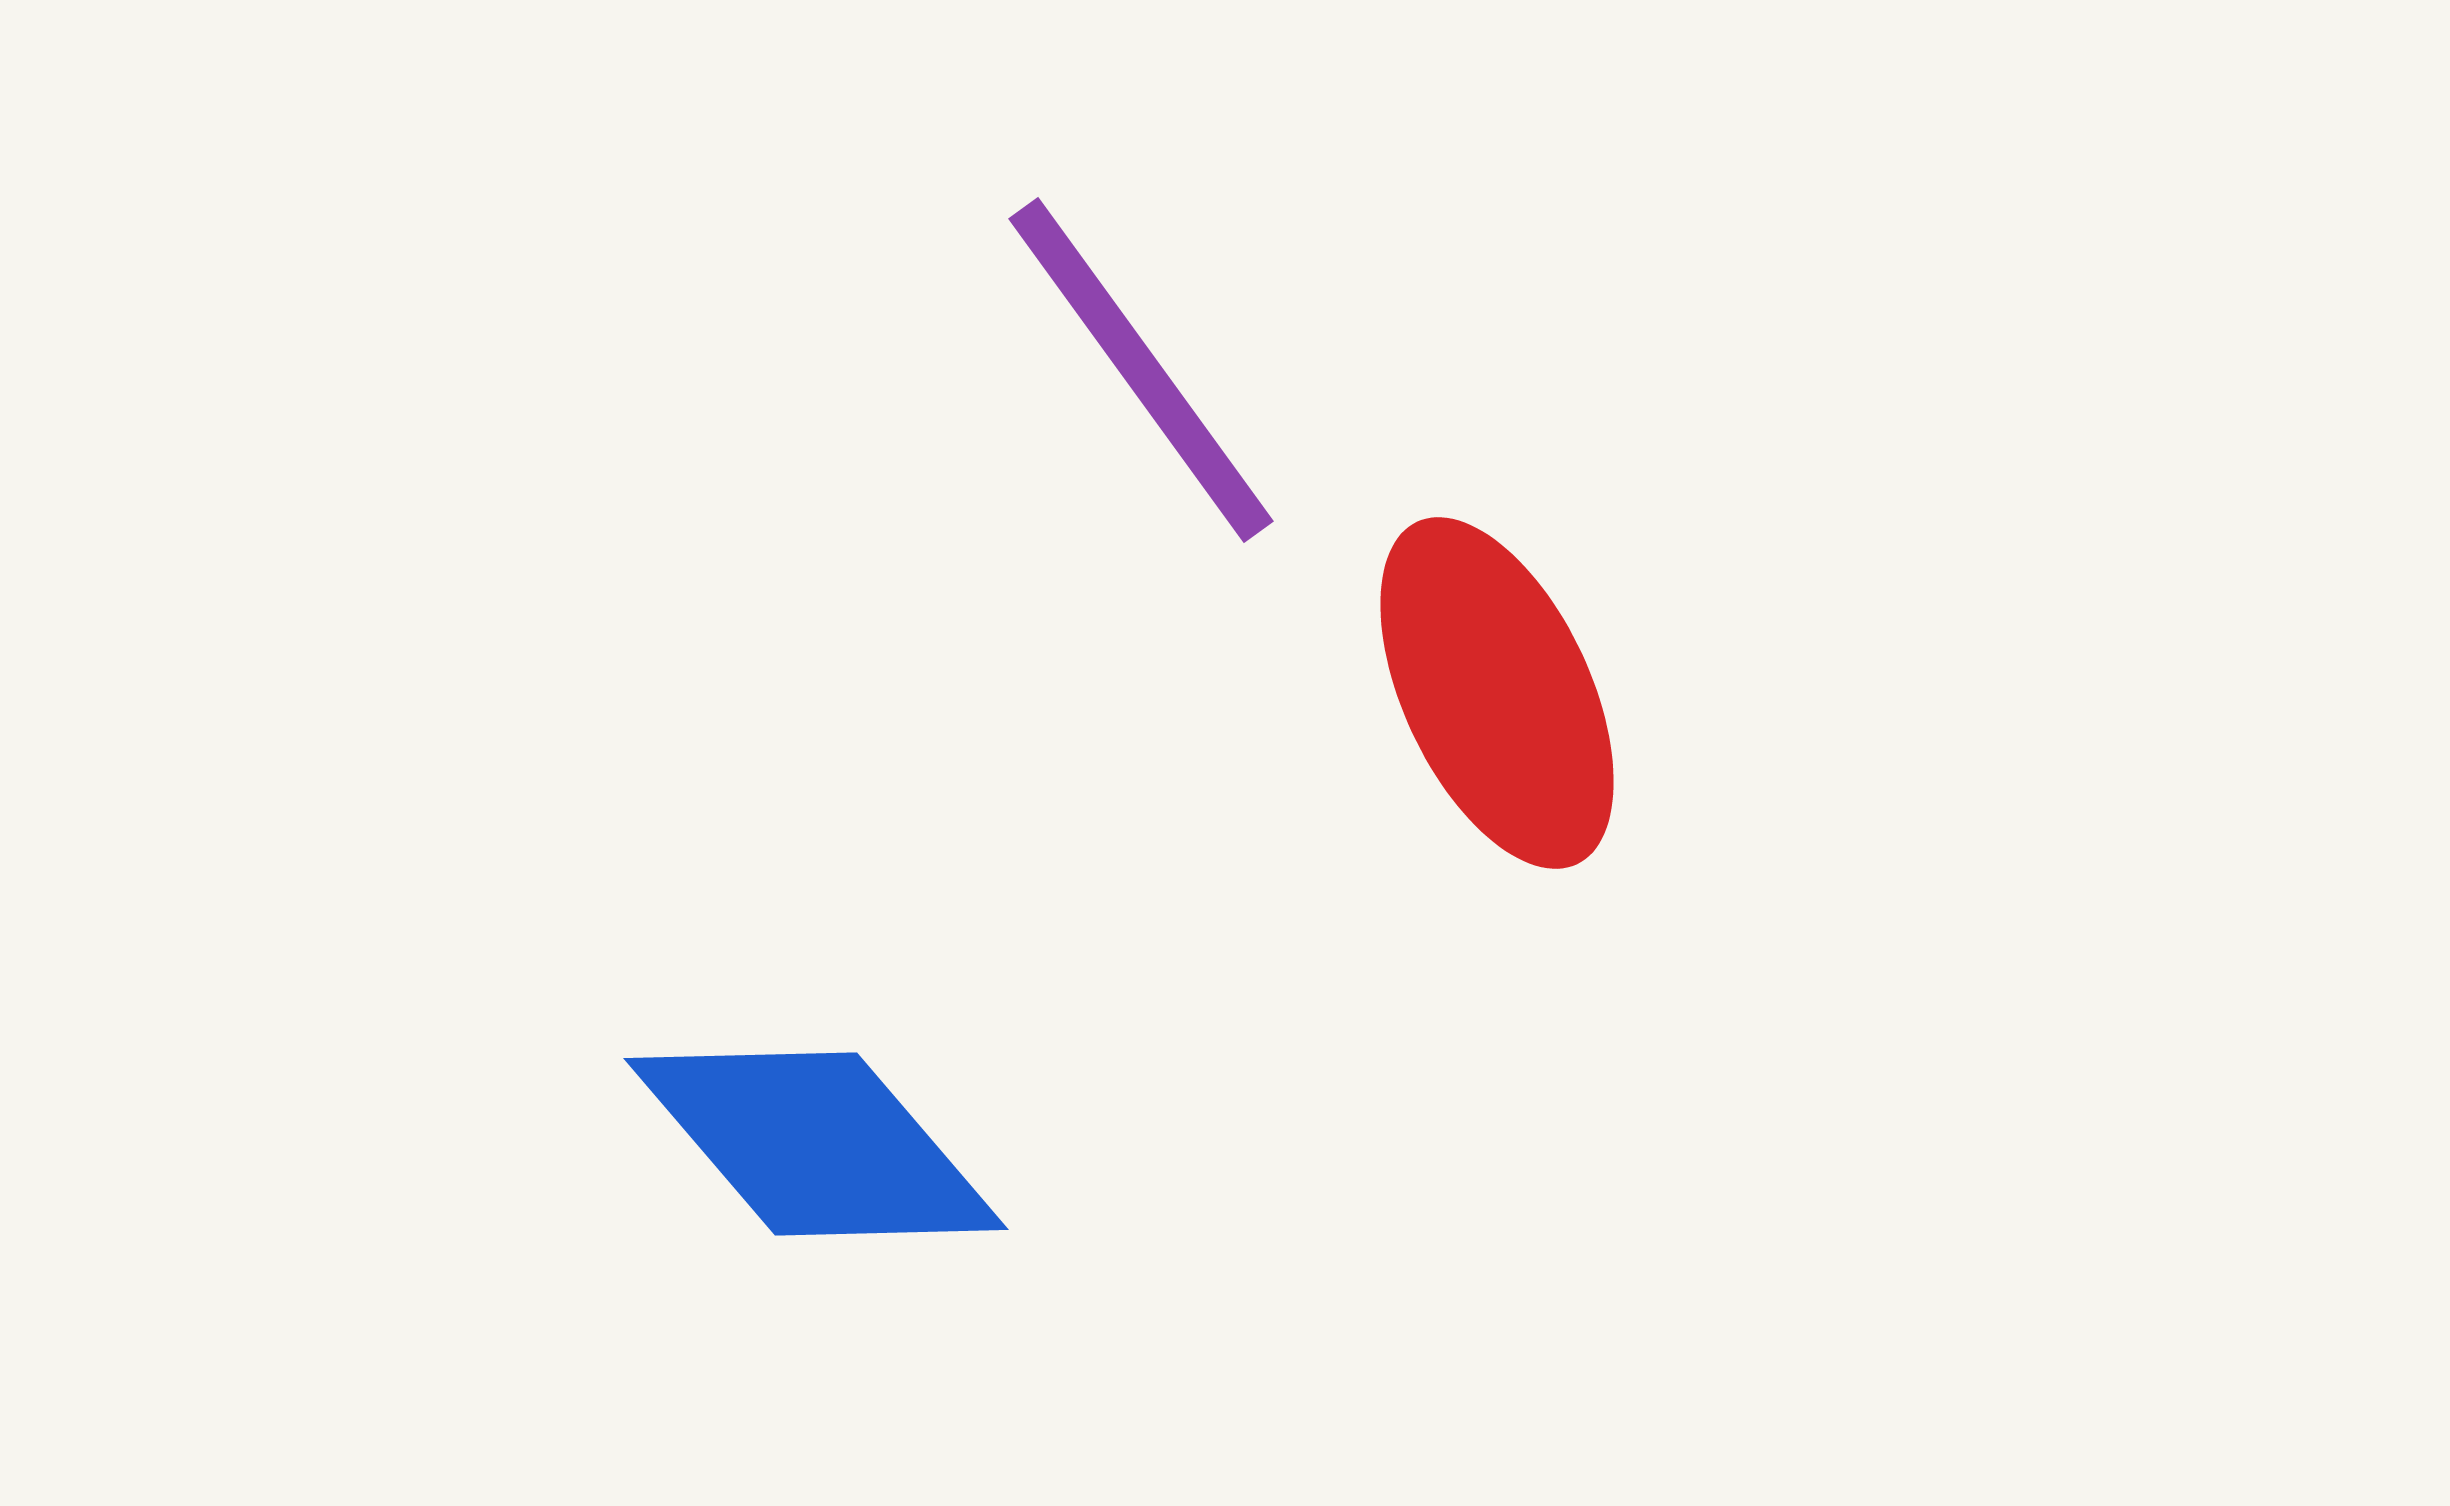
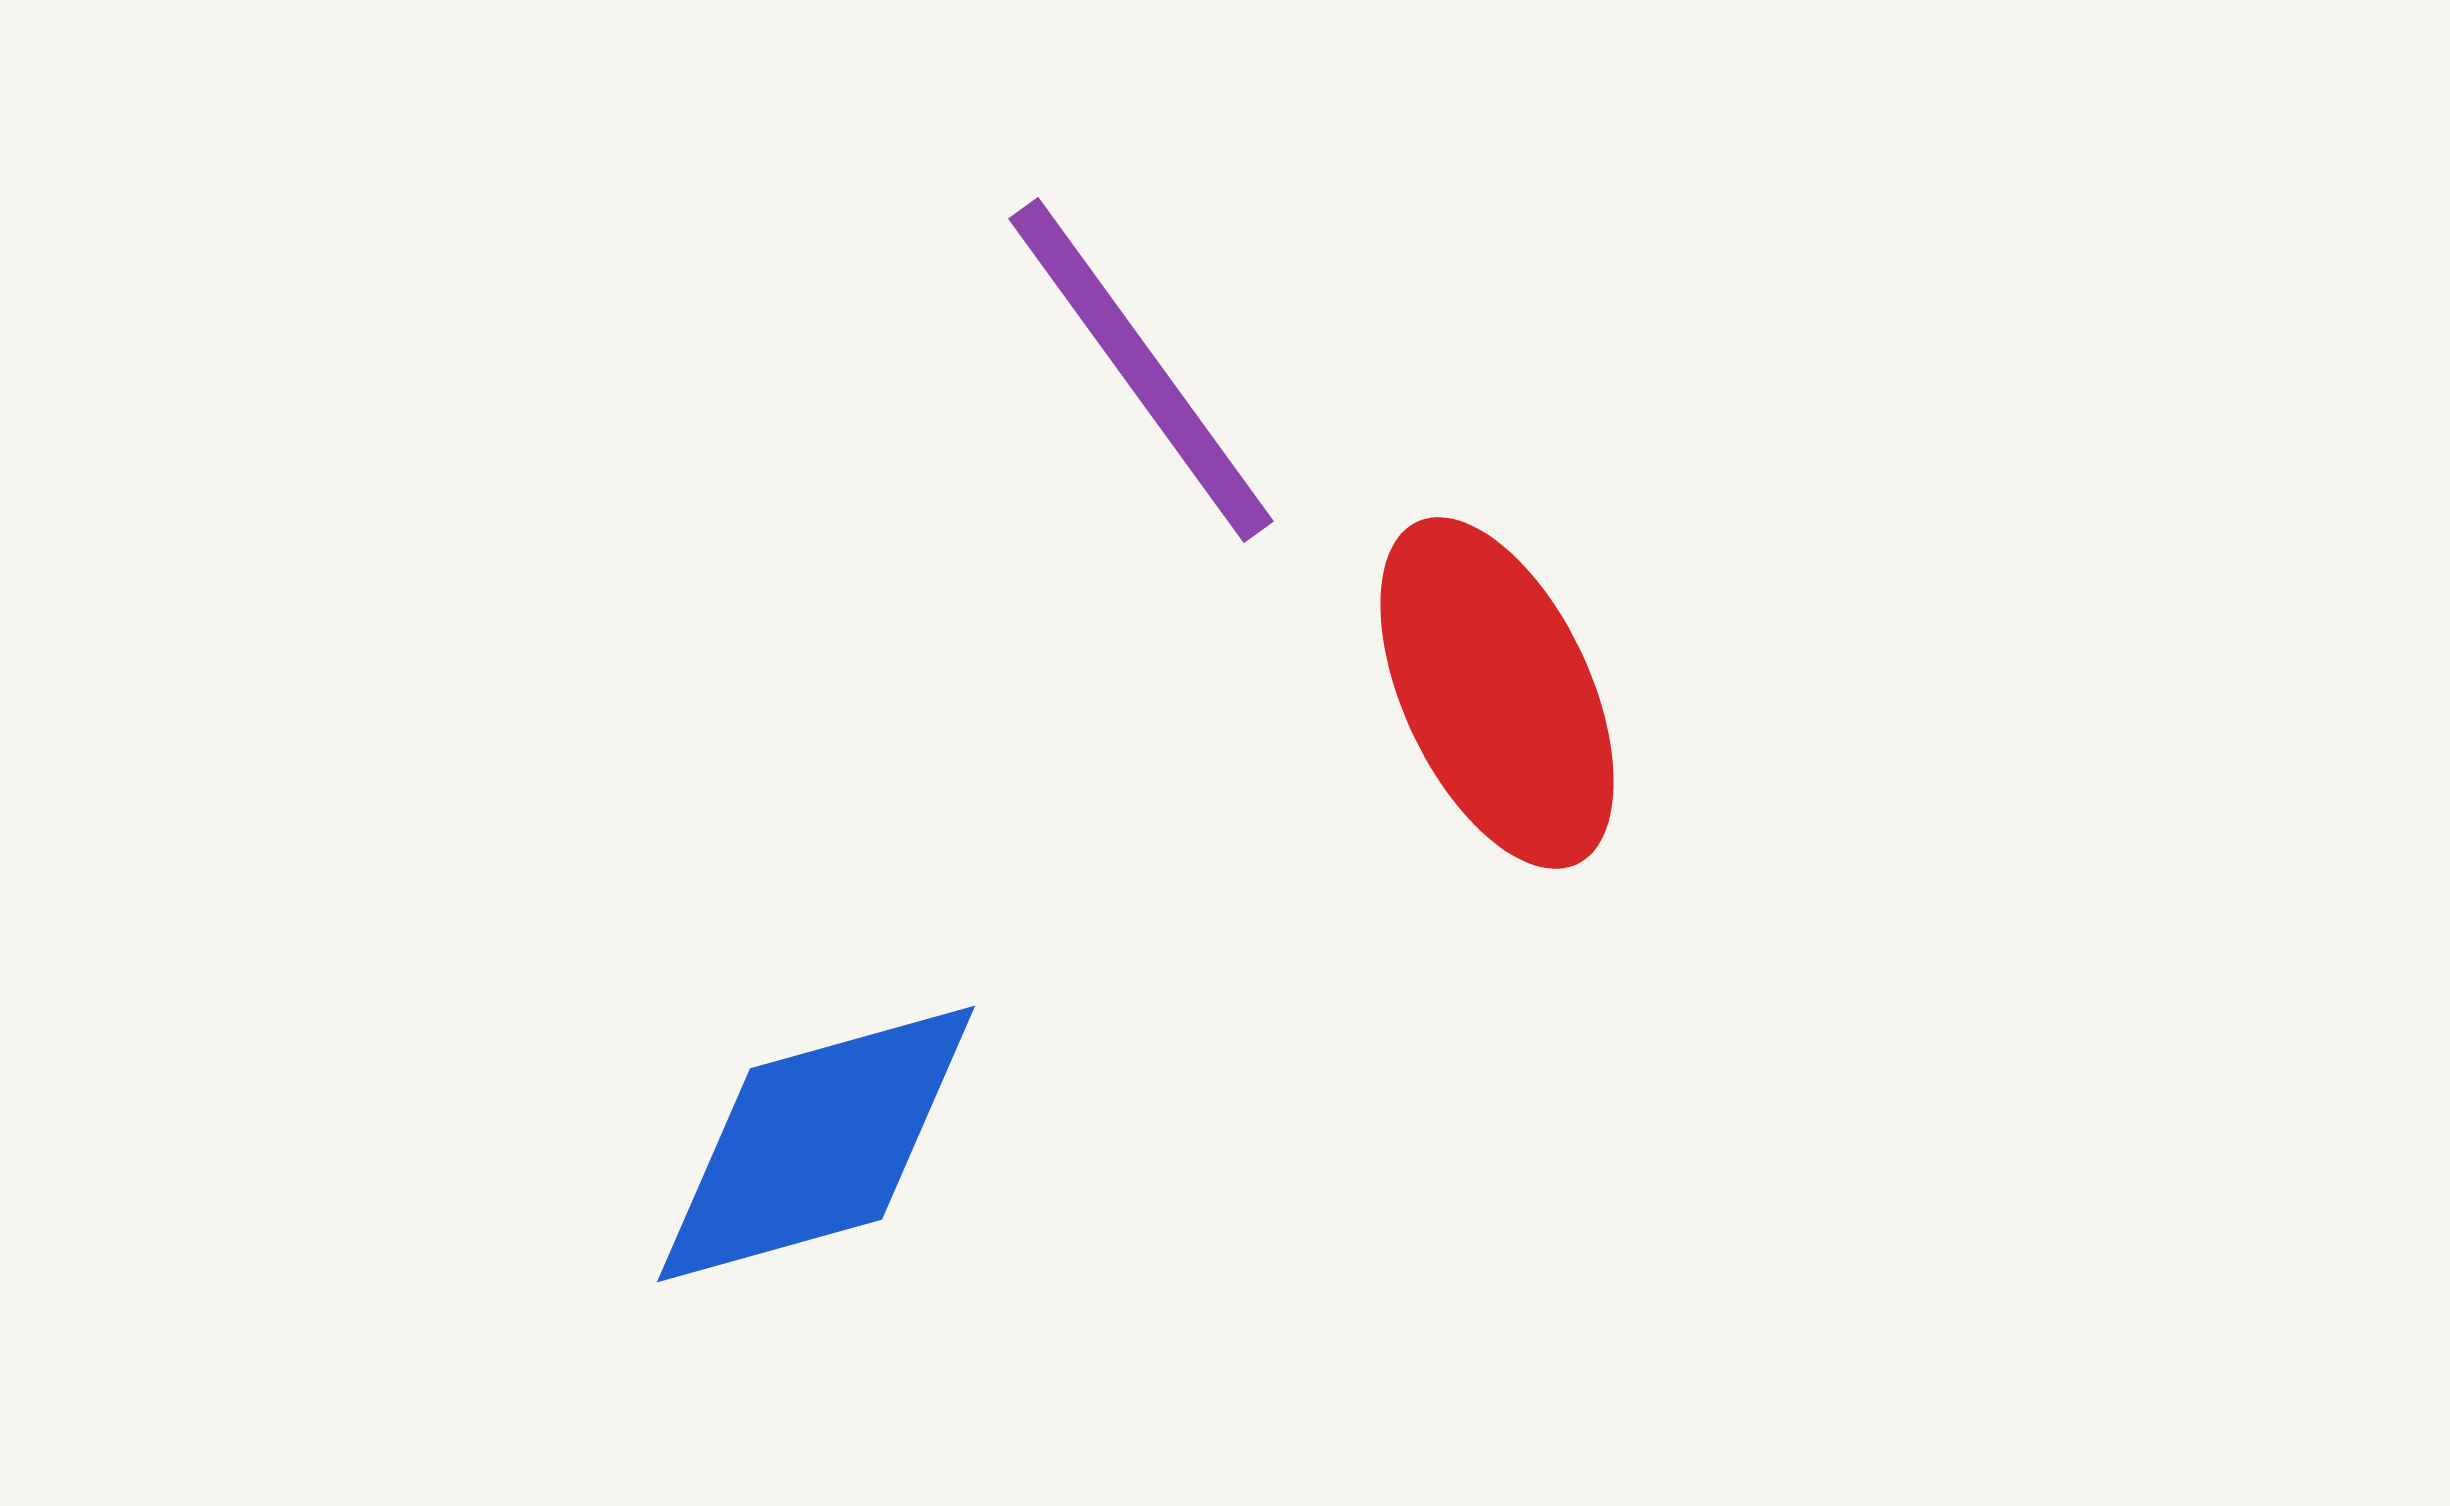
blue diamond: rotated 65 degrees counterclockwise
